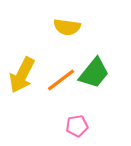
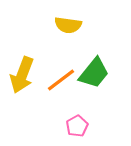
yellow semicircle: moved 1 px right, 2 px up
yellow arrow: rotated 6 degrees counterclockwise
pink pentagon: rotated 20 degrees counterclockwise
